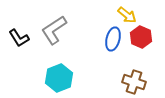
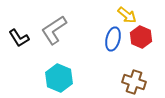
cyan hexagon: rotated 16 degrees counterclockwise
